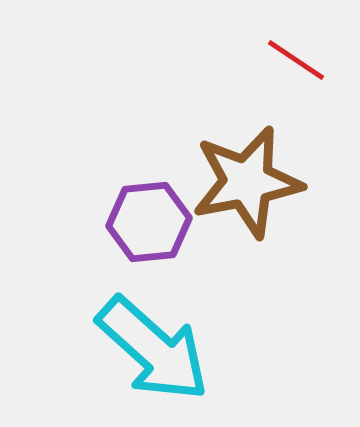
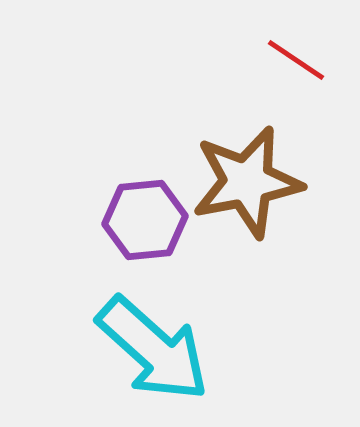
purple hexagon: moved 4 px left, 2 px up
